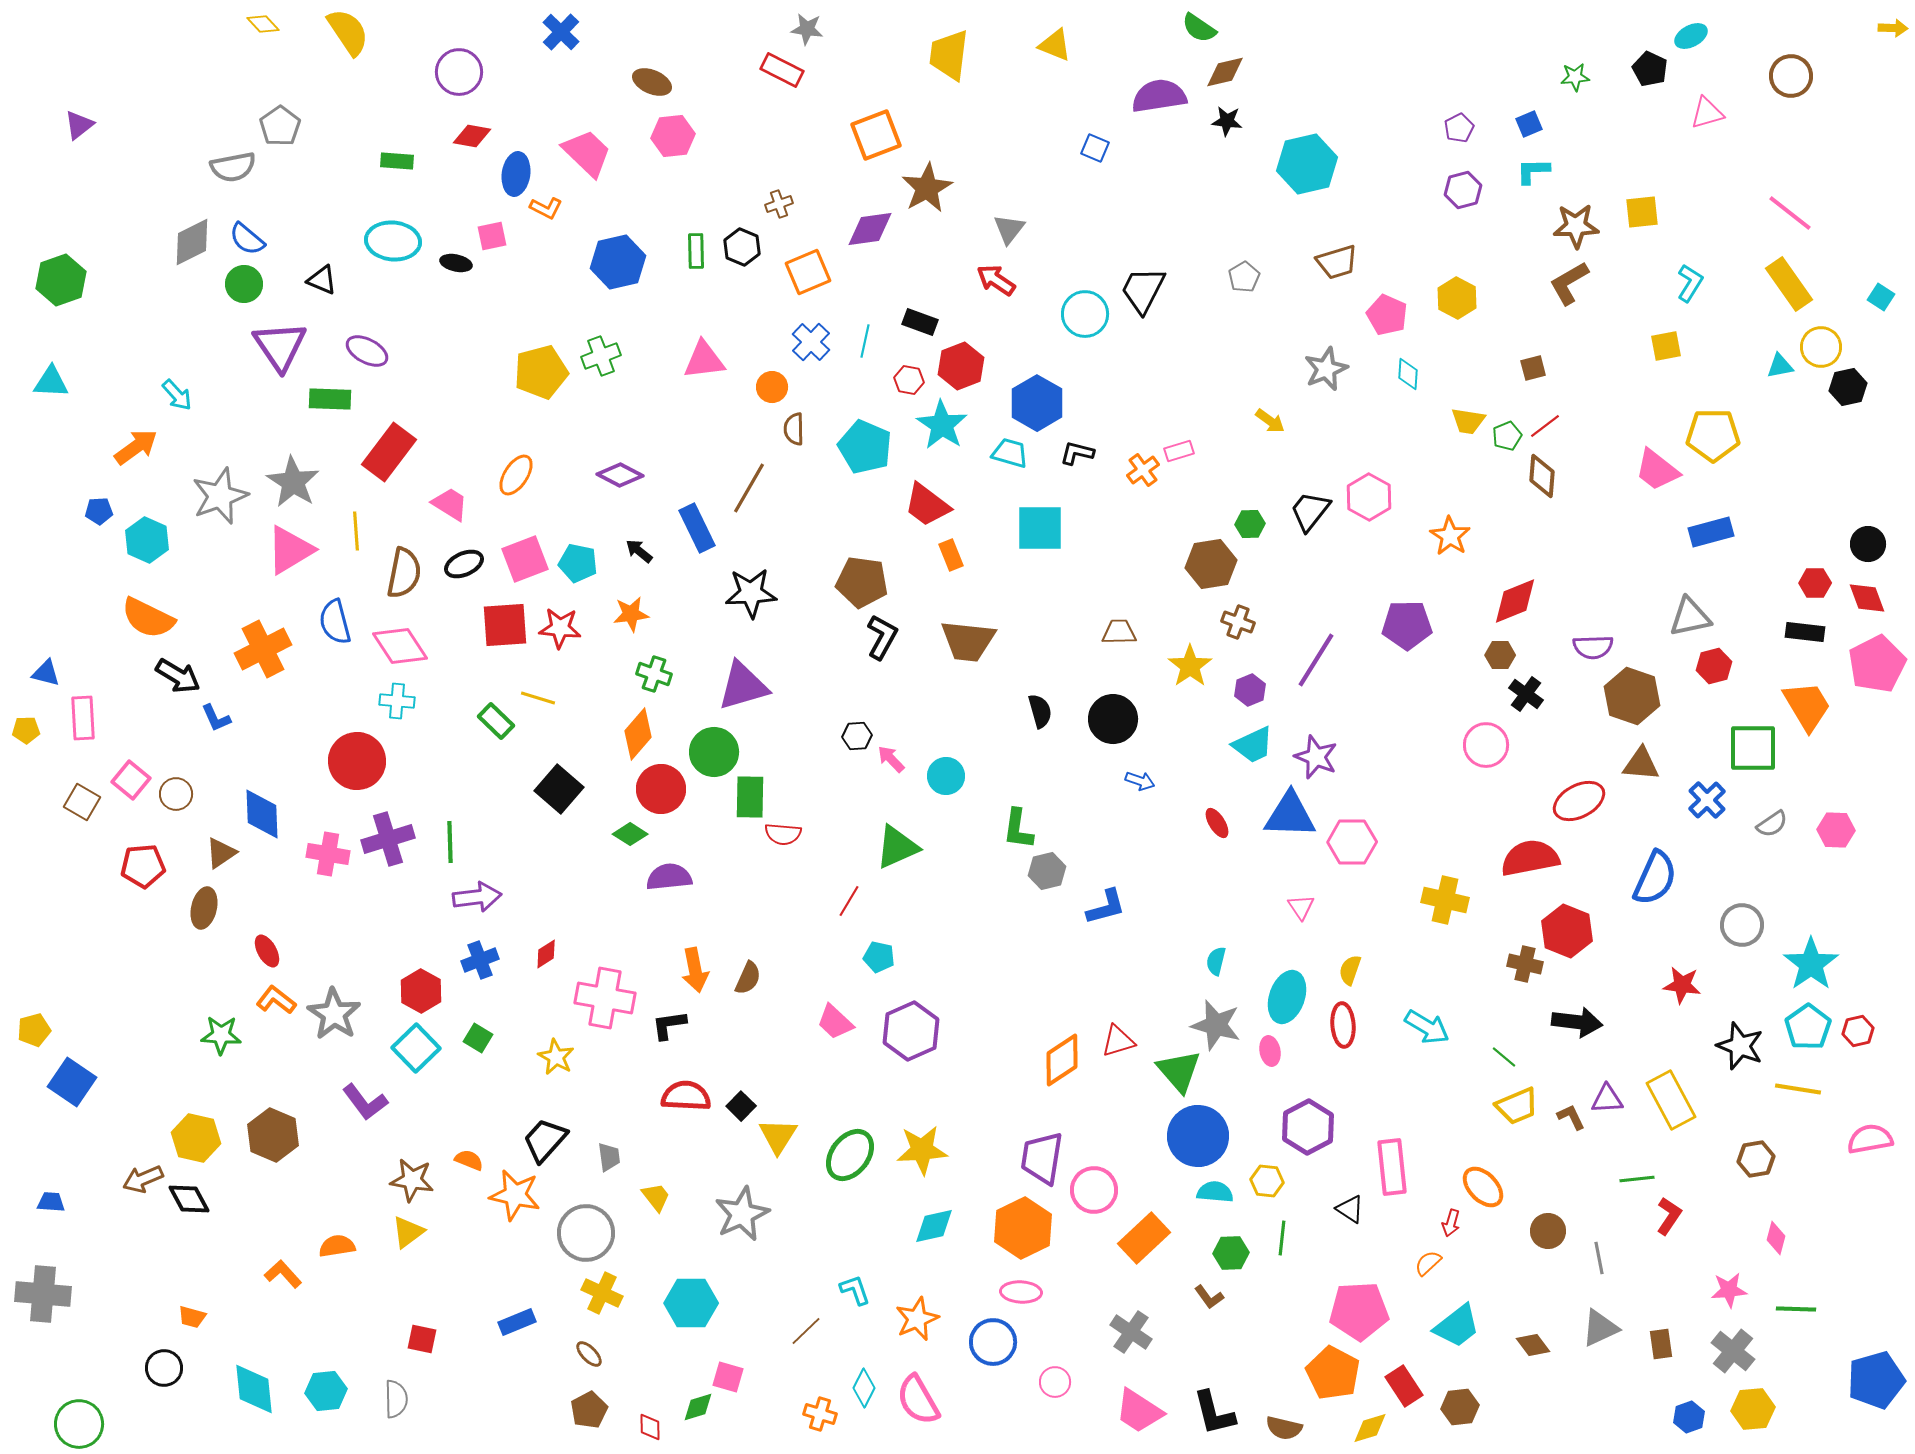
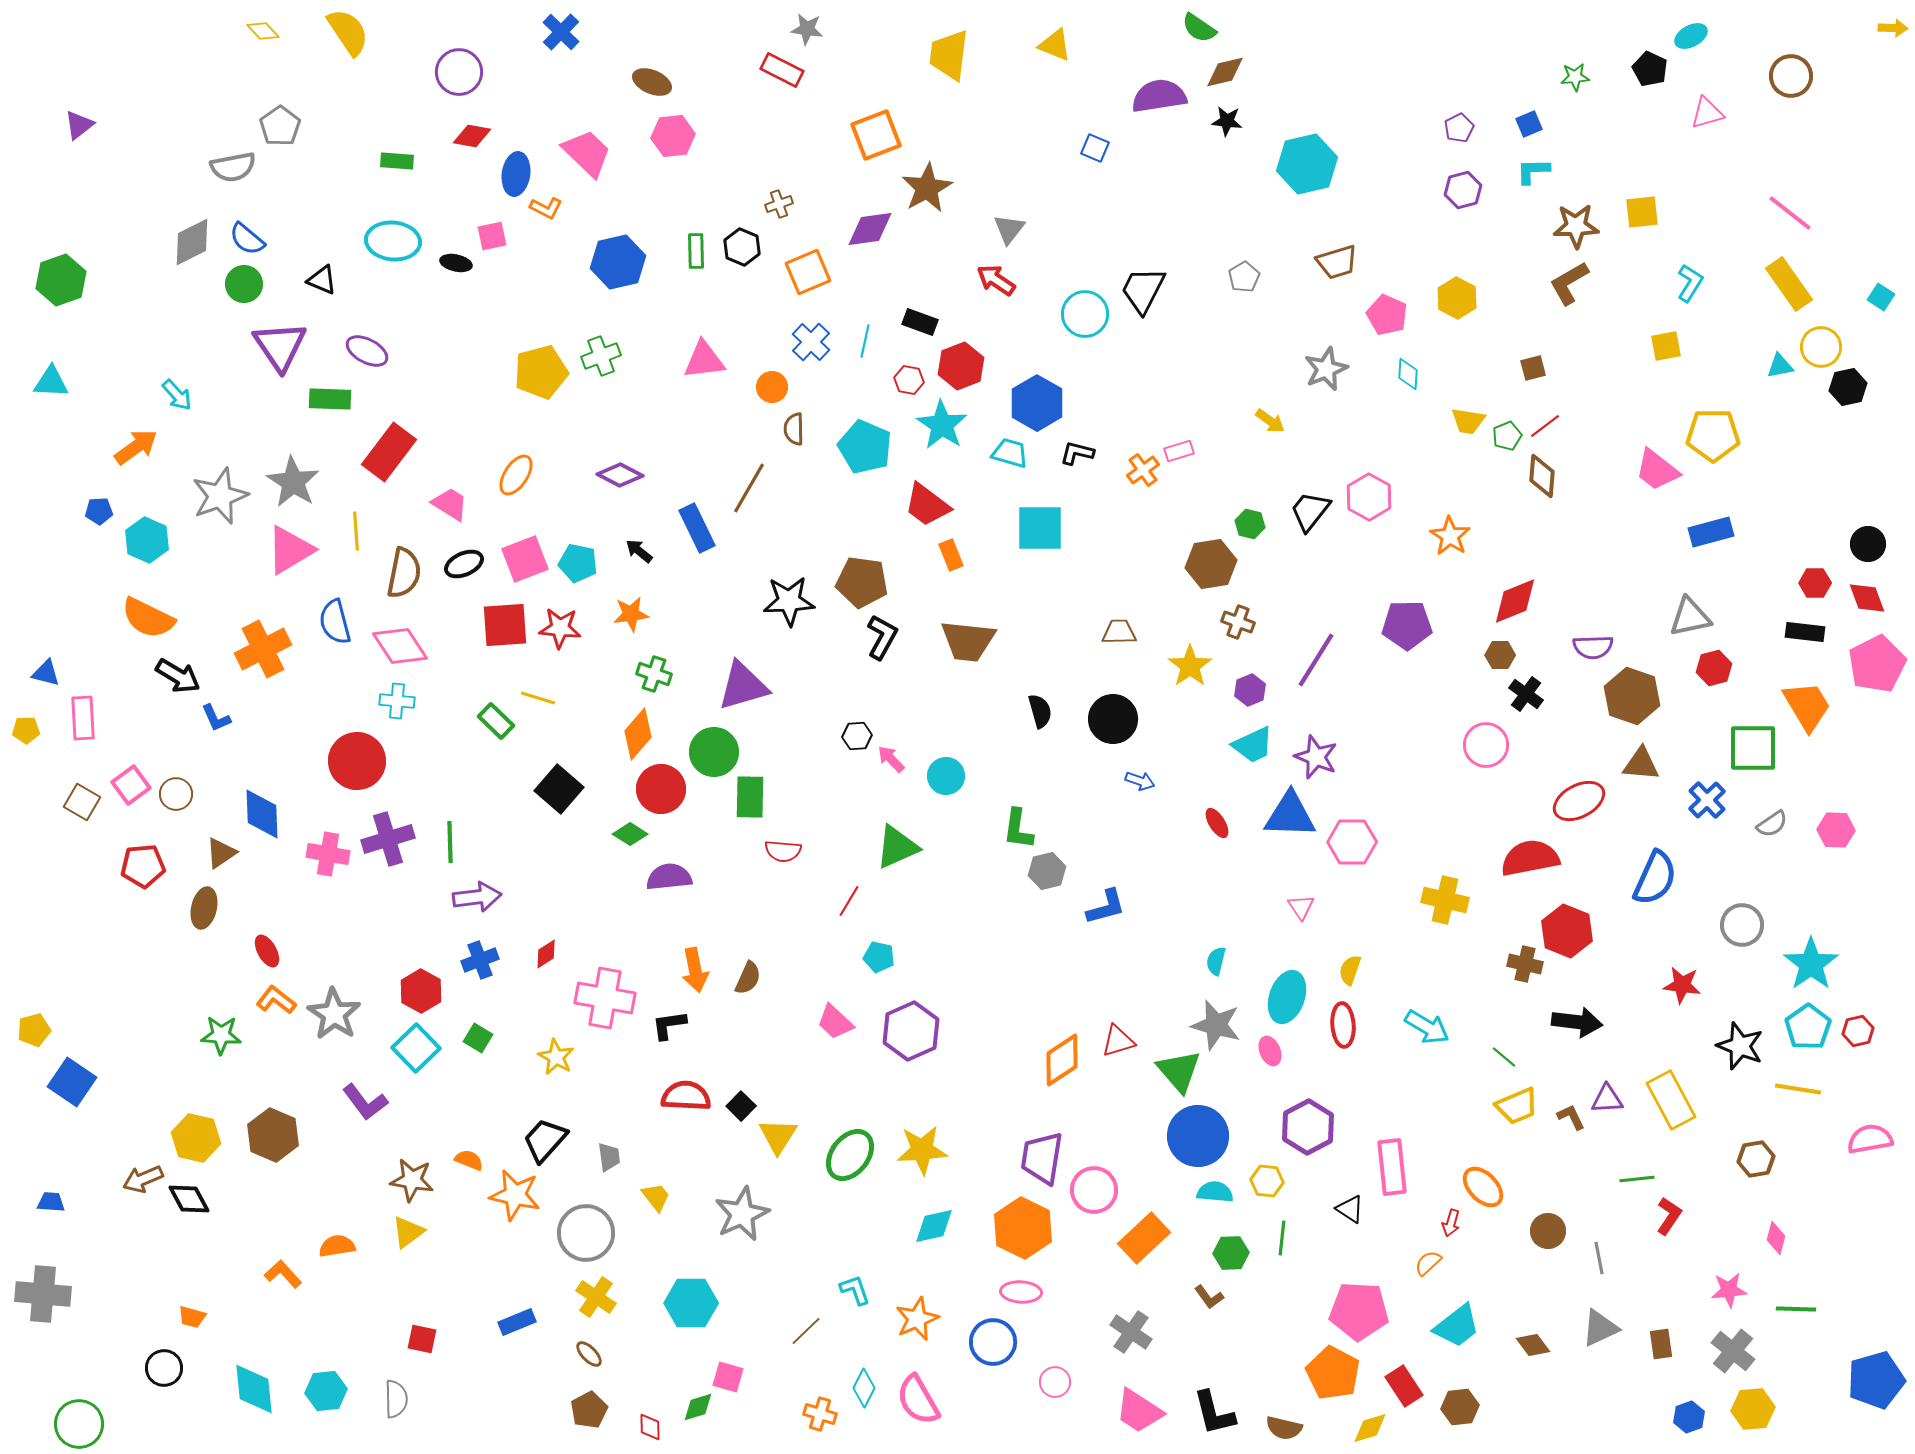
yellow diamond at (263, 24): moved 7 px down
green hexagon at (1250, 524): rotated 16 degrees clockwise
black star at (751, 593): moved 38 px right, 8 px down
red hexagon at (1714, 666): moved 2 px down
pink square at (131, 780): moved 5 px down; rotated 15 degrees clockwise
red semicircle at (783, 834): moved 17 px down
pink ellipse at (1270, 1051): rotated 12 degrees counterclockwise
orange hexagon at (1023, 1228): rotated 8 degrees counterclockwise
yellow cross at (602, 1293): moved 6 px left, 4 px down; rotated 9 degrees clockwise
pink pentagon at (1359, 1311): rotated 6 degrees clockwise
